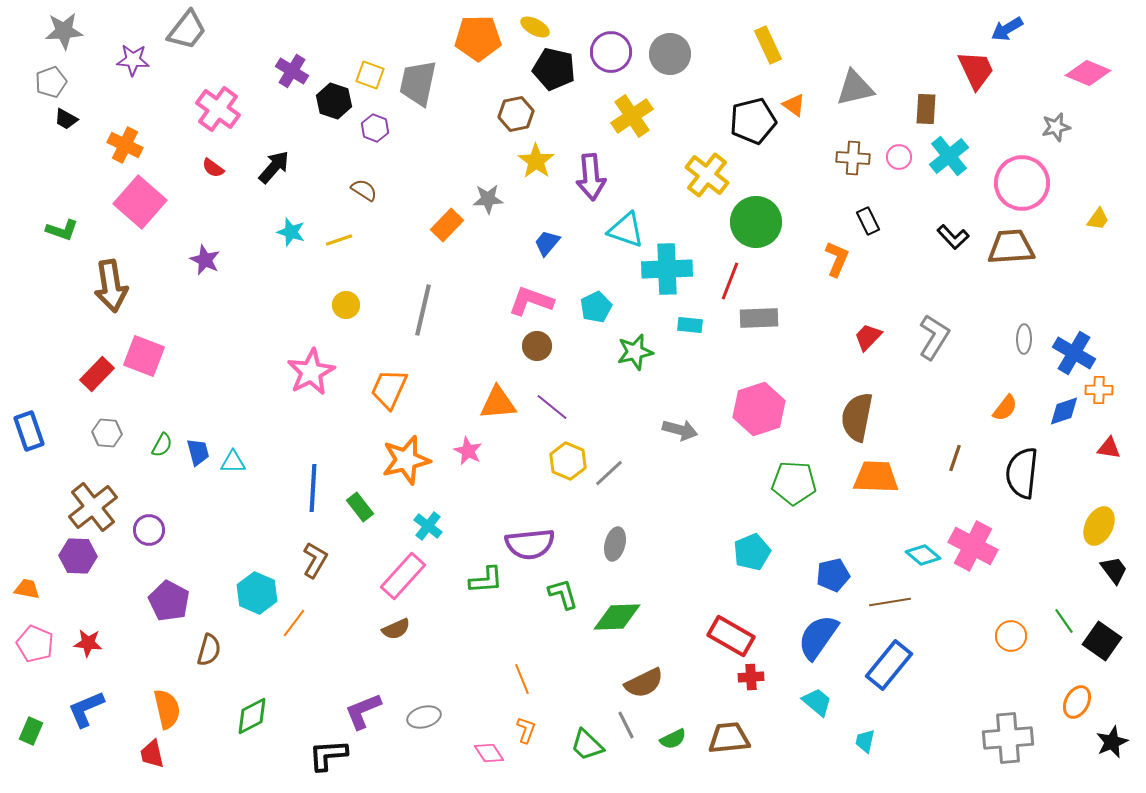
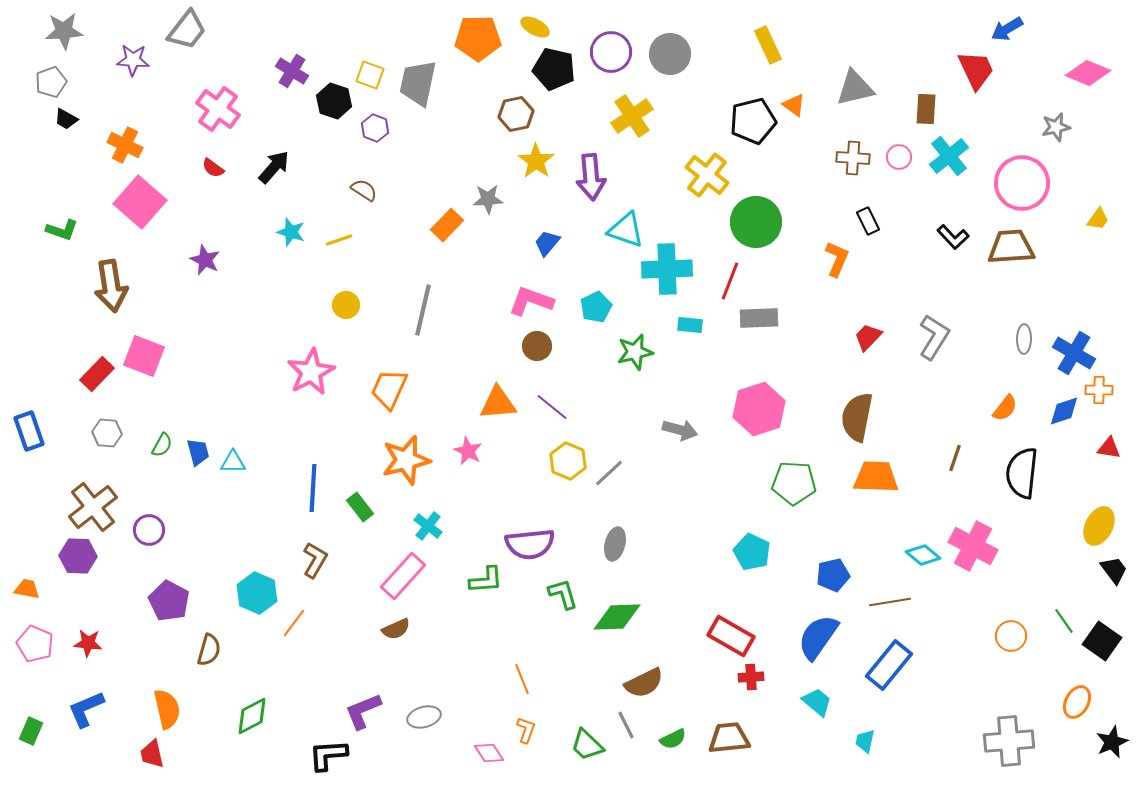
cyan pentagon at (752, 552): rotated 24 degrees counterclockwise
gray cross at (1008, 738): moved 1 px right, 3 px down
